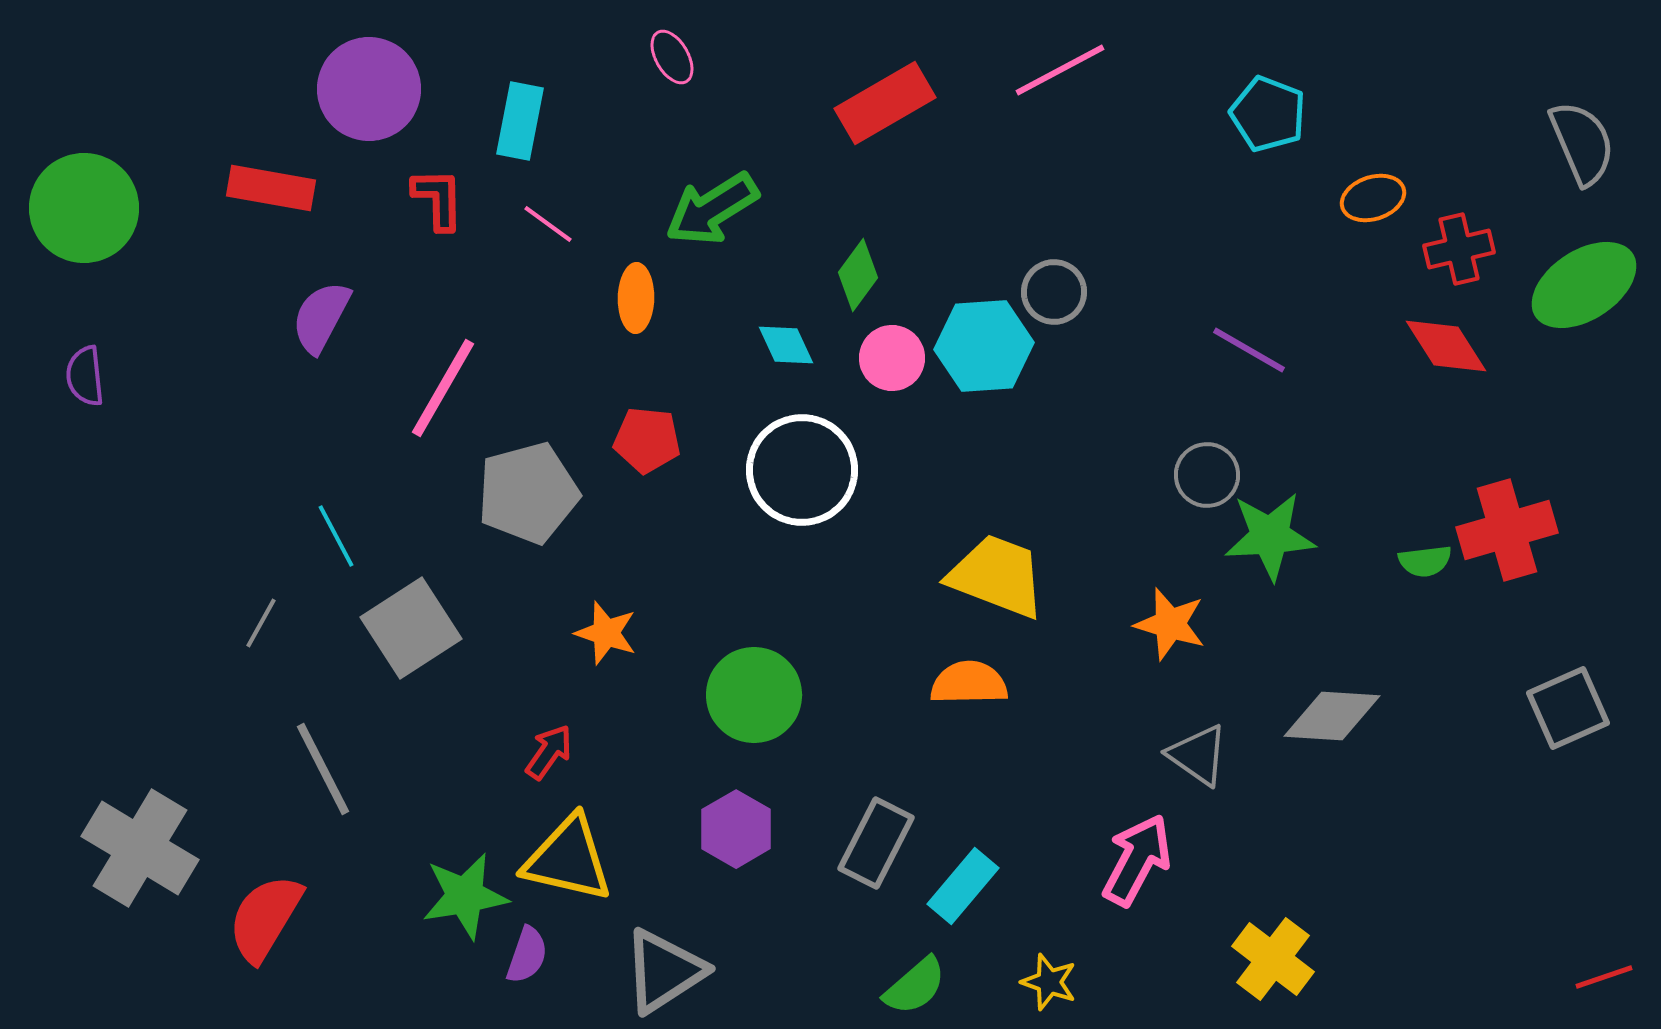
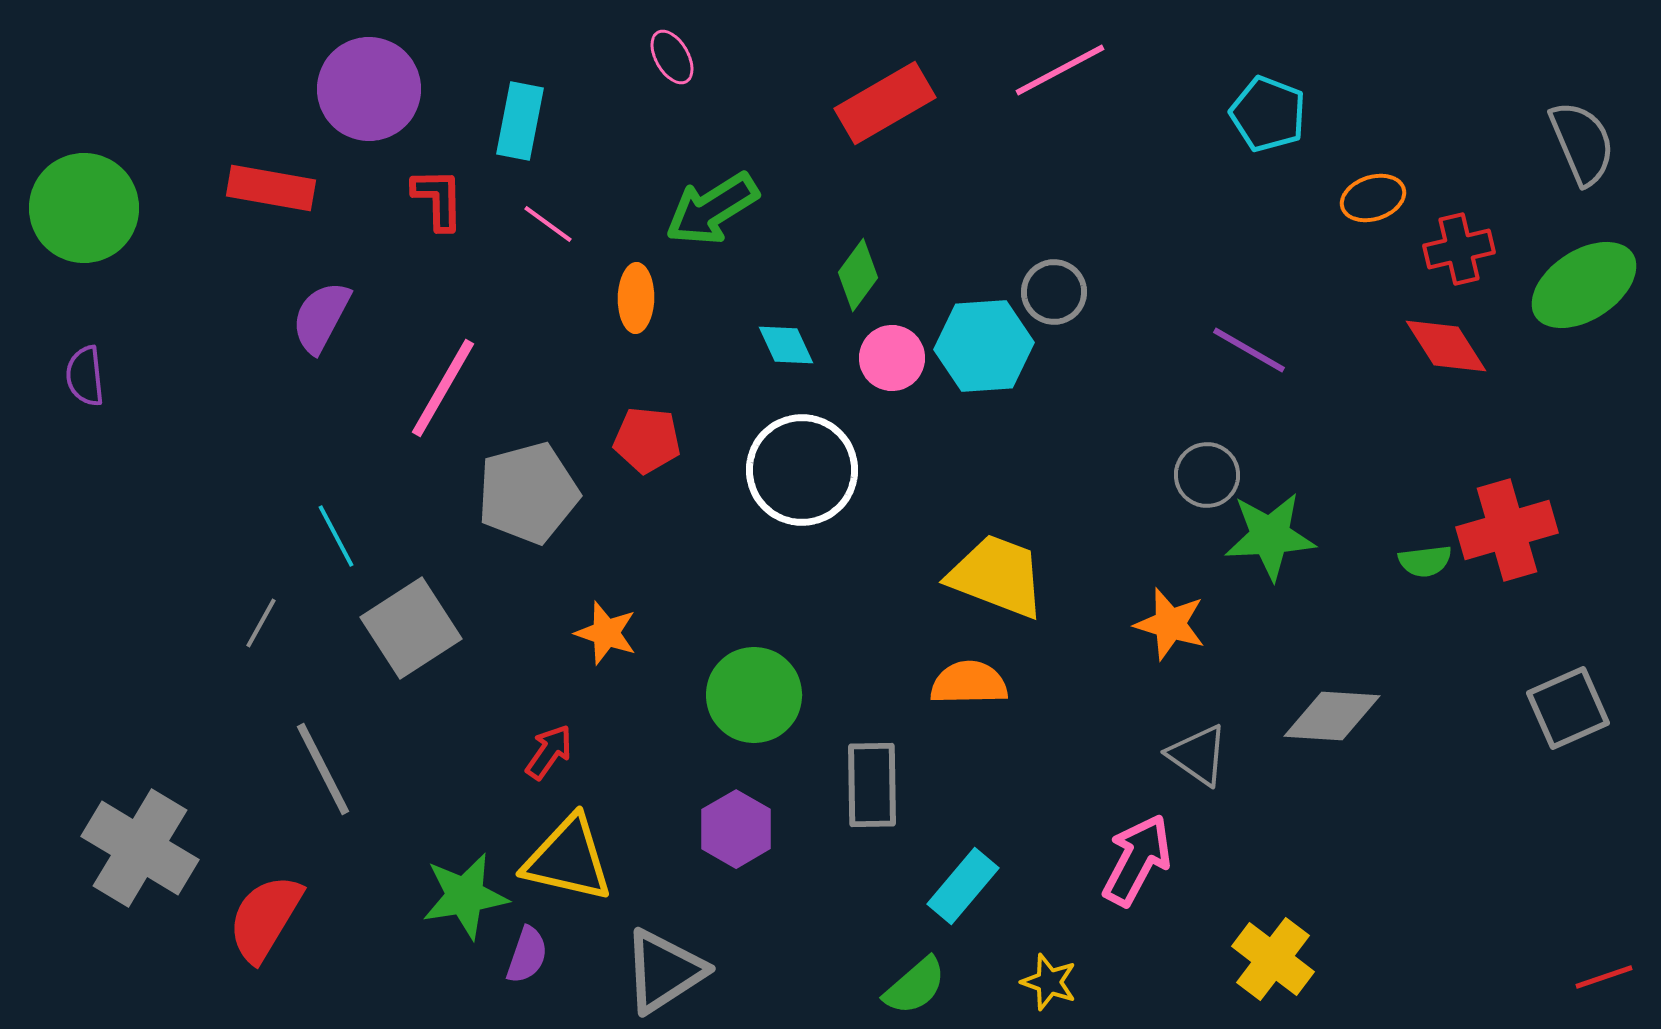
gray rectangle at (876, 843): moved 4 px left, 58 px up; rotated 28 degrees counterclockwise
